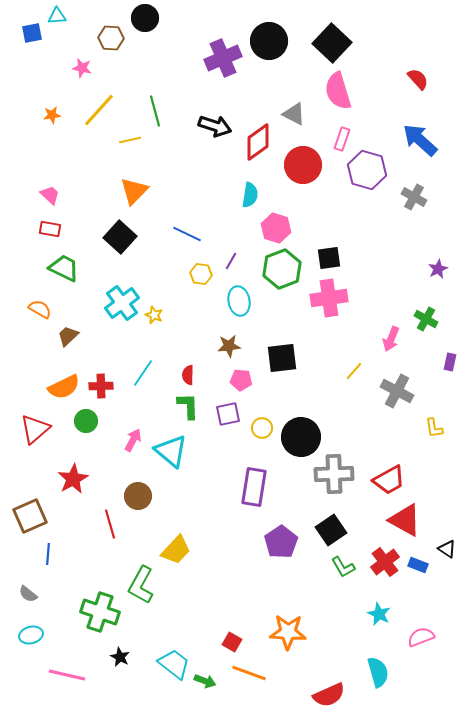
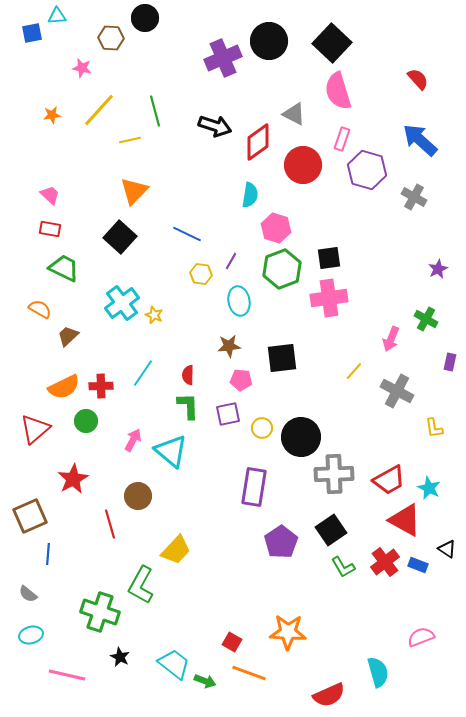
cyan star at (379, 614): moved 50 px right, 126 px up
